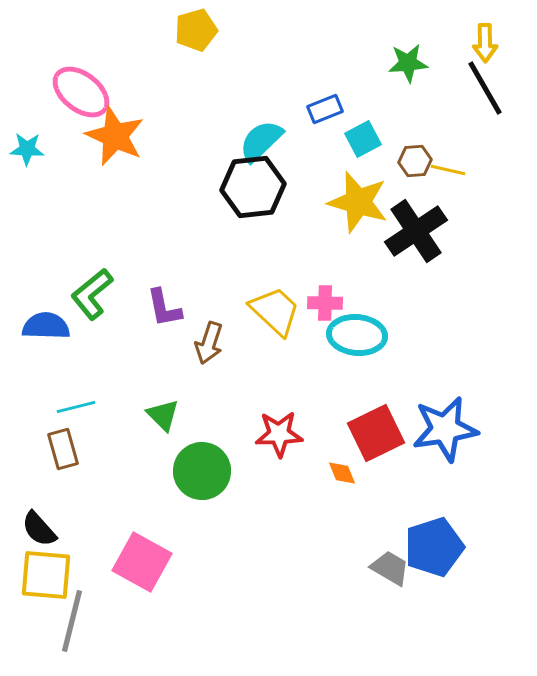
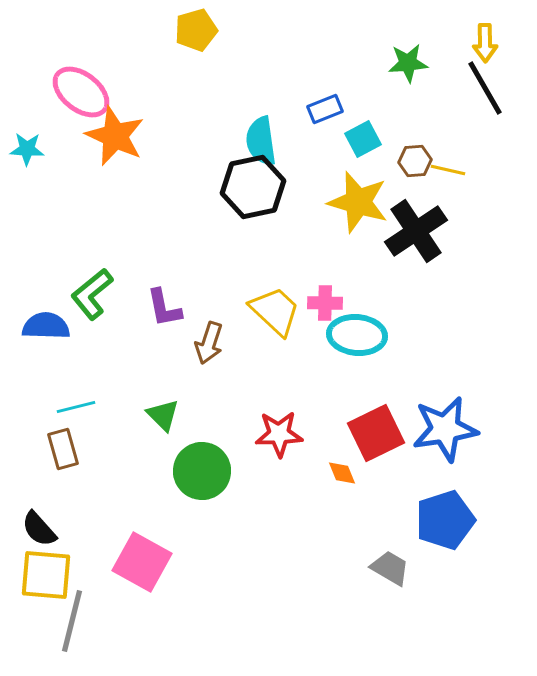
cyan semicircle: rotated 54 degrees counterclockwise
black hexagon: rotated 6 degrees counterclockwise
blue pentagon: moved 11 px right, 27 px up
